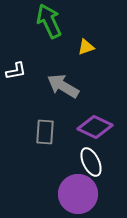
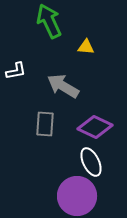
yellow triangle: rotated 24 degrees clockwise
gray rectangle: moved 8 px up
purple circle: moved 1 px left, 2 px down
